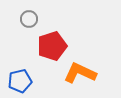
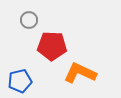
gray circle: moved 1 px down
red pentagon: rotated 20 degrees clockwise
